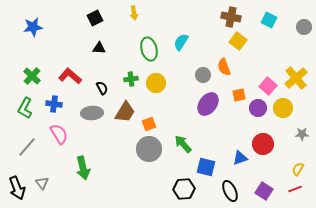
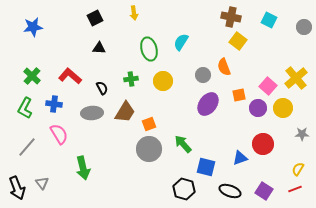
yellow circle at (156, 83): moved 7 px right, 2 px up
black hexagon at (184, 189): rotated 20 degrees clockwise
black ellipse at (230, 191): rotated 45 degrees counterclockwise
